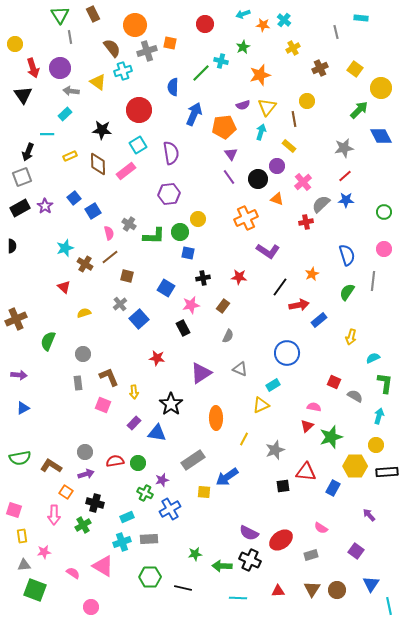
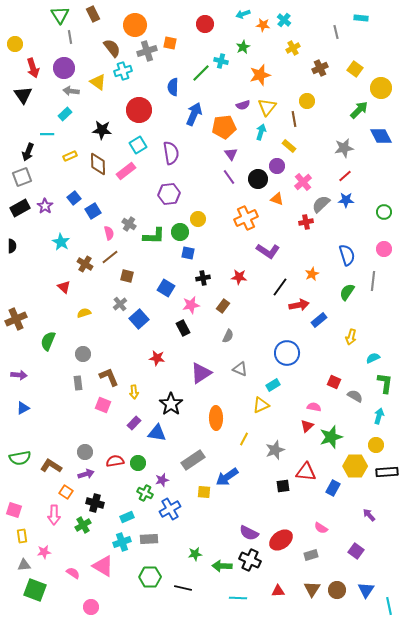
purple circle at (60, 68): moved 4 px right
cyan star at (65, 248): moved 4 px left, 6 px up; rotated 24 degrees counterclockwise
blue triangle at (371, 584): moved 5 px left, 6 px down
